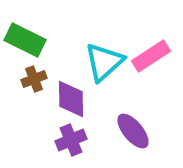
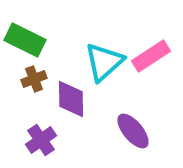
purple cross: moved 30 px left; rotated 12 degrees counterclockwise
